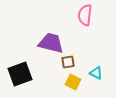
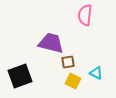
black square: moved 2 px down
yellow square: moved 1 px up
